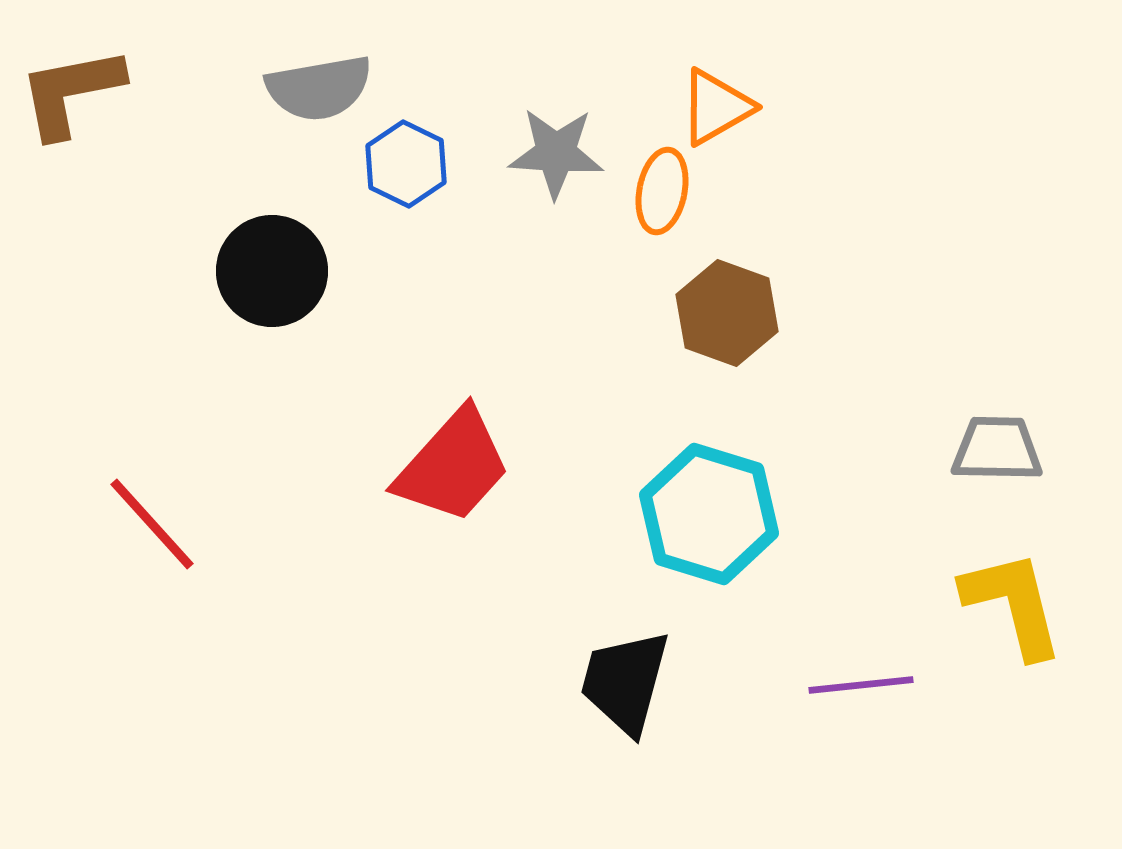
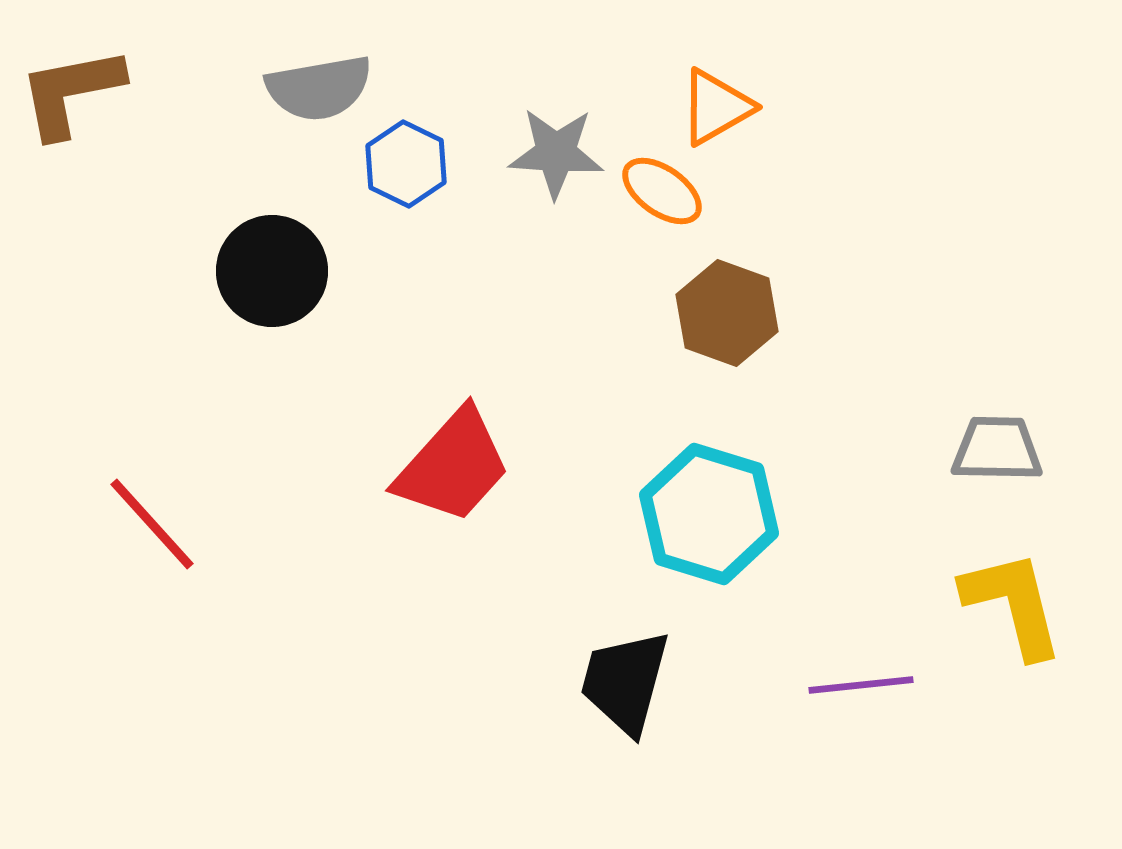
orange ellipse: rotated 66 degrees counterclockwise
